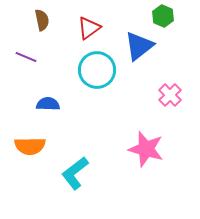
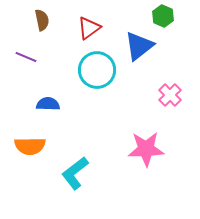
pink star: rotated 18 degrees counterclockwise
